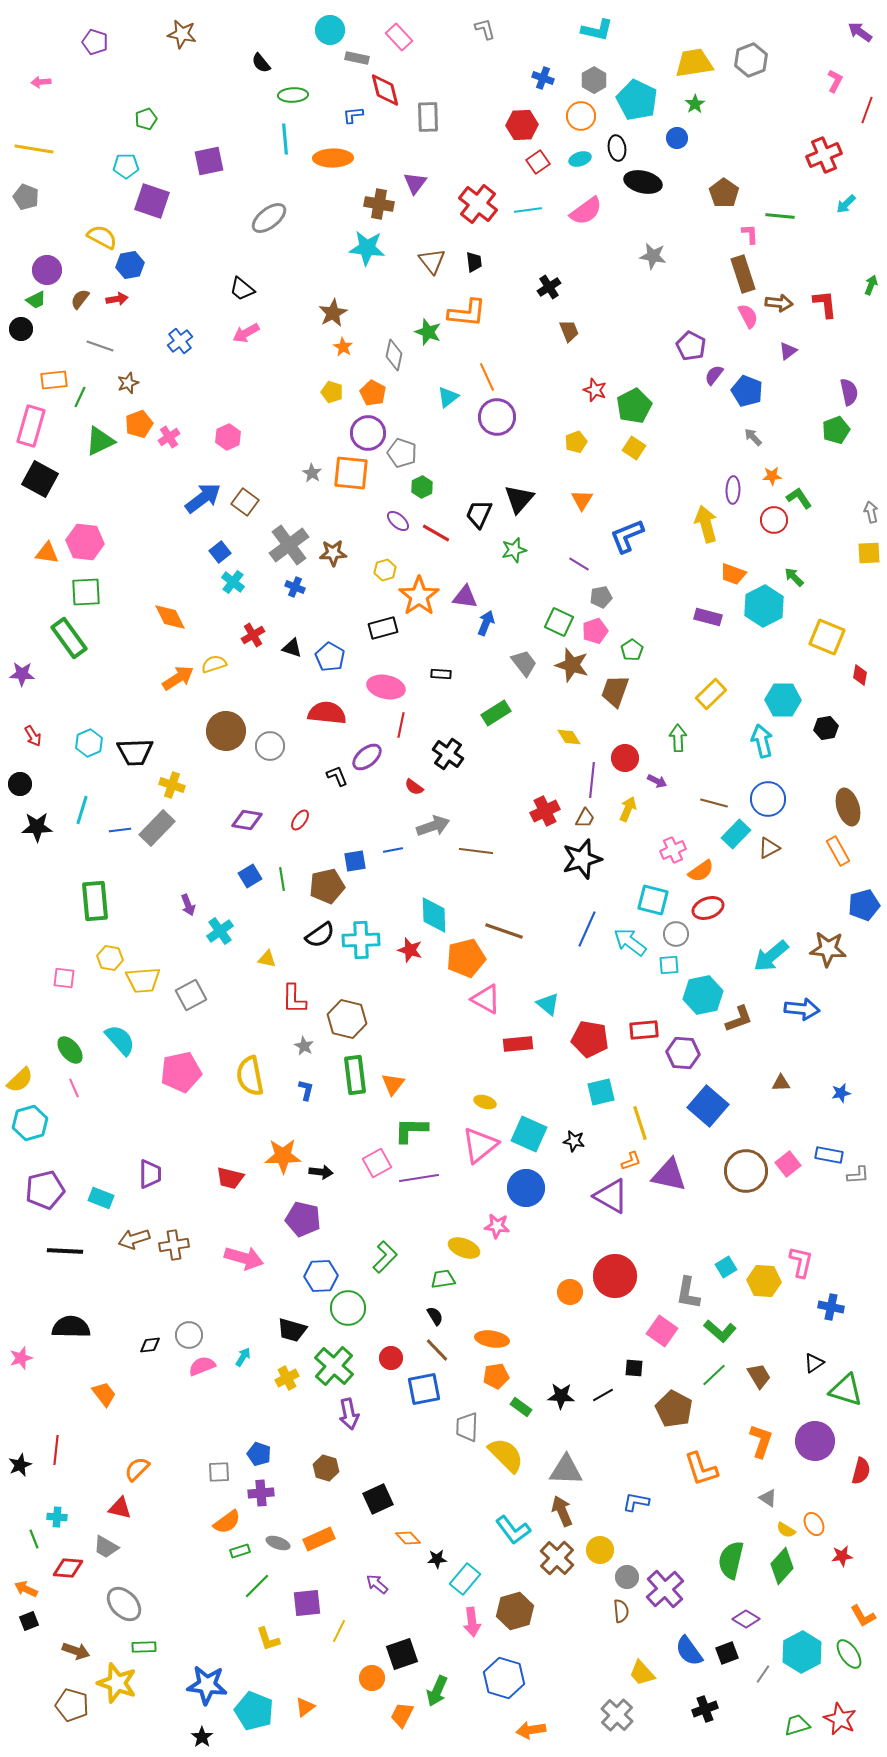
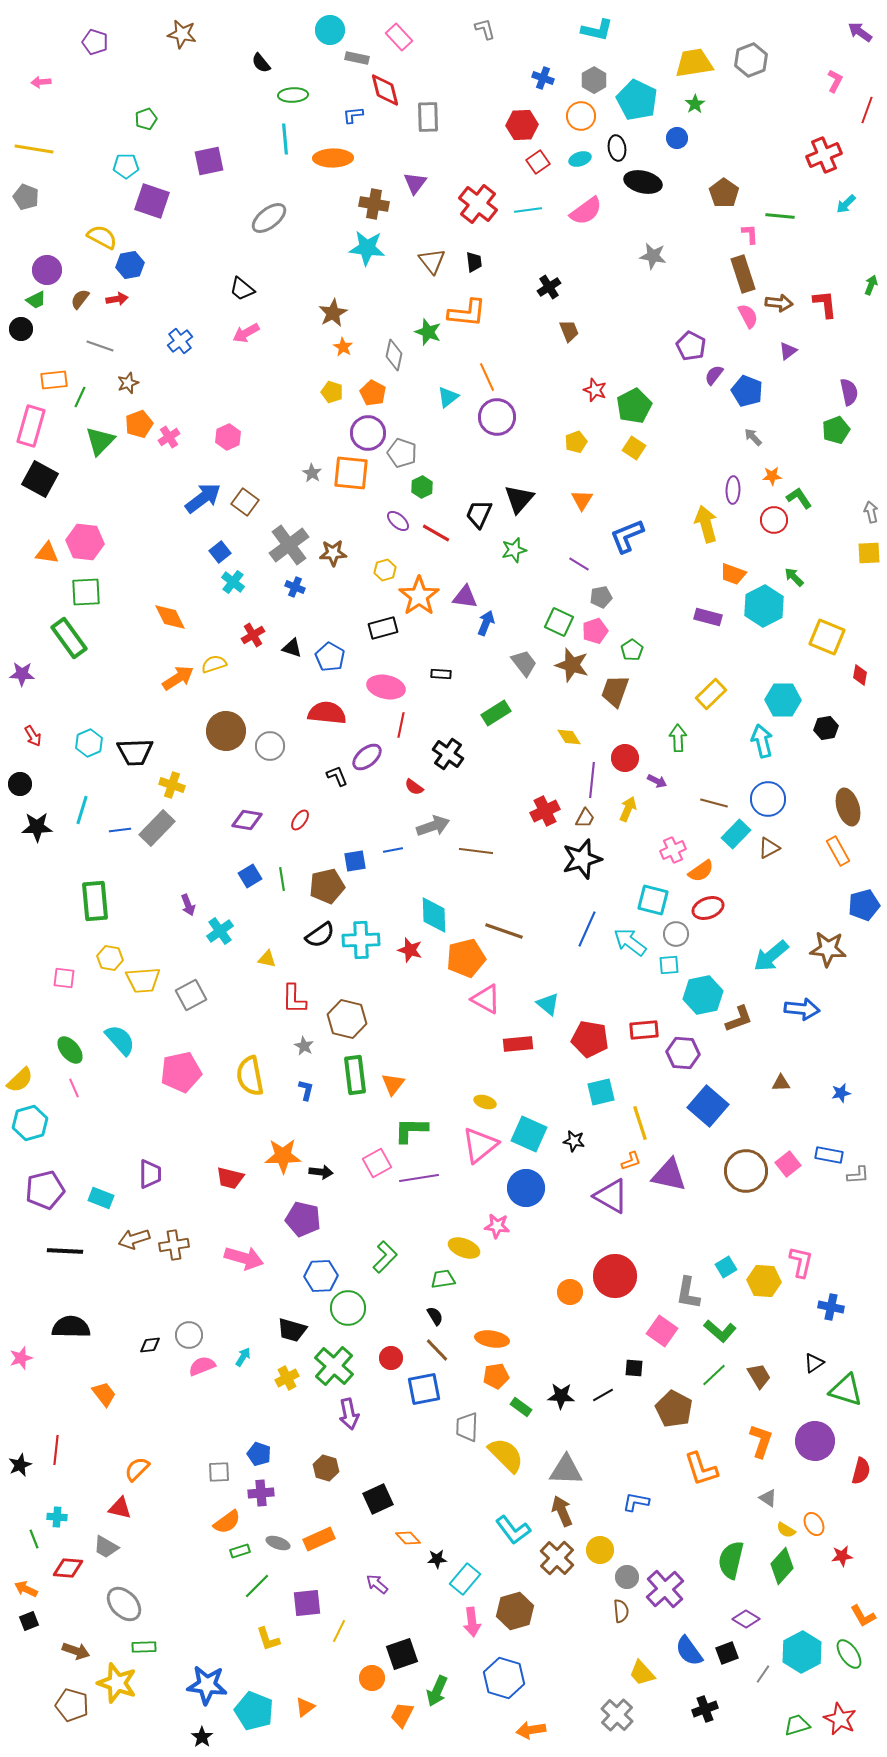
brown cross at (379, 204): moved 5 px left
green triangle at (100, 441): rotated 20 degrees counterclockwise
